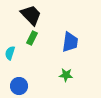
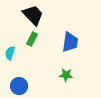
black trapezoid: moved 2 px right
green rectangle: moved 1 px down
